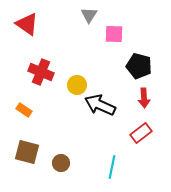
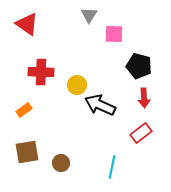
red cross: rotated 20 degrees counterclockwise
orange rectangle: rotated 70 degrees counterclockwise
brown square: rotated 25 degrees counterclockwise
